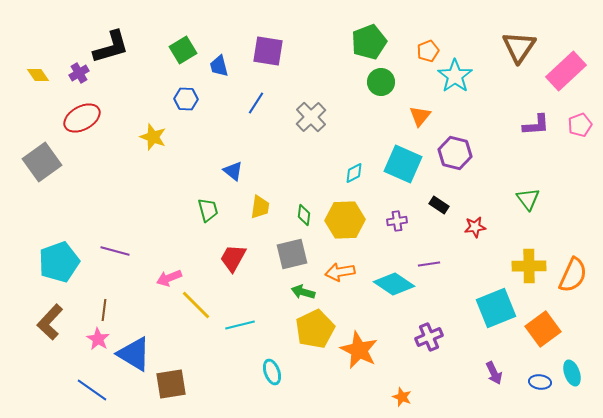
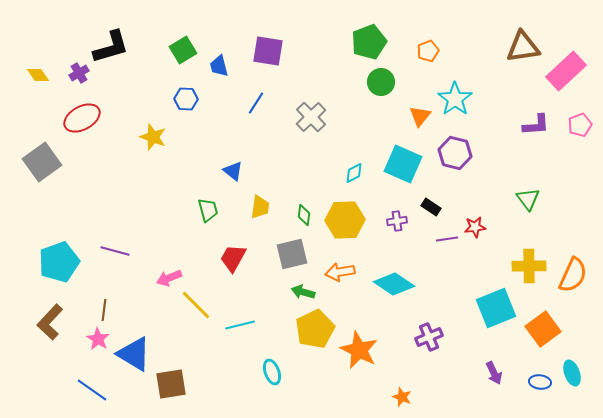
brown triangle at (519, 47): moved 4 px right; rotated 48 degrees clockwise
cyan star at (455, 76): moved 23 px down
black rectangle at (439, 205): moved 8 px left, 2 px down
purple line at (429, 264): moved 18 px right, 25 px up
